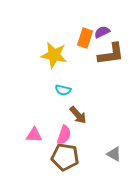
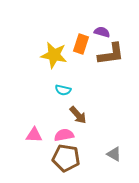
purple semicircle: rotated 42 degrees clockwise
orange rectangle: moved 4 px left, 6 px down
pink semicircle: rotated 120 degrees counterclockwise
brown pentagon: moved 1 px right, 1 px down
